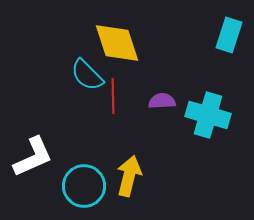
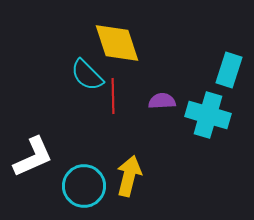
cyan rectangle: moved 35 px down
